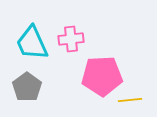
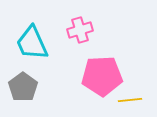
pink cross: moved 9 px right, 9 px up; rotated 10 degrees counterclockwise
gray pentagon: moved 4 px left
